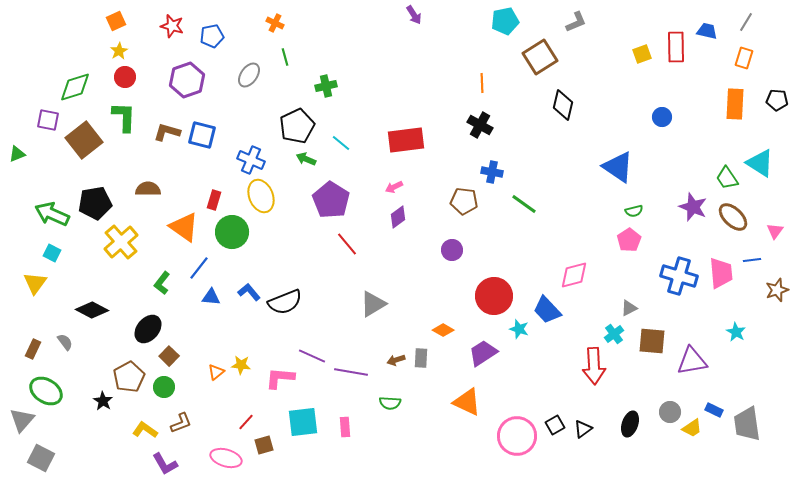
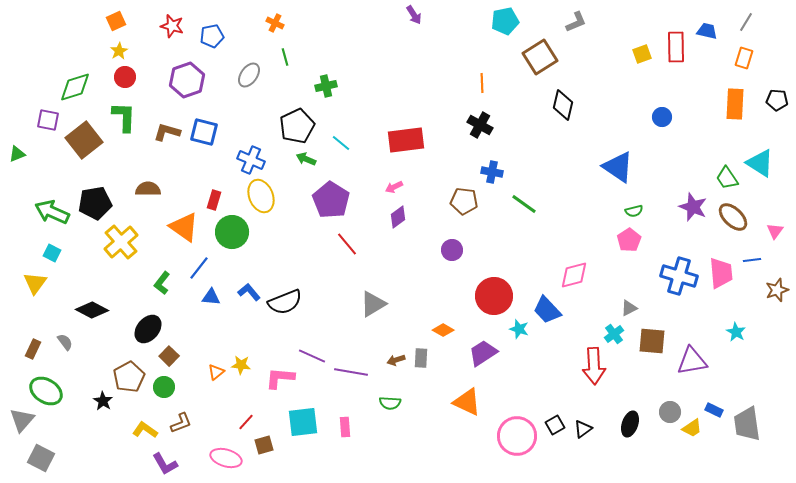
blue square at (202, 135): moved 2 px right, 3 px up
green arrow at (52, 214): moved 2 px up
